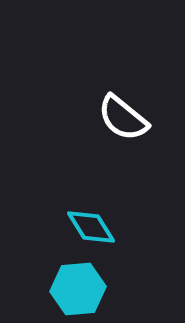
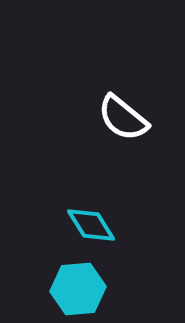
cyan diamond: moved 2 px up
